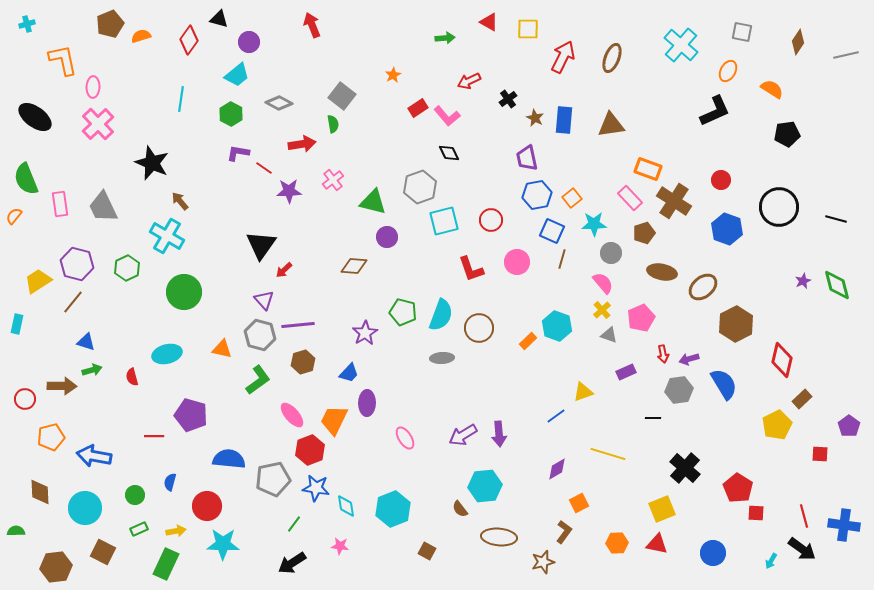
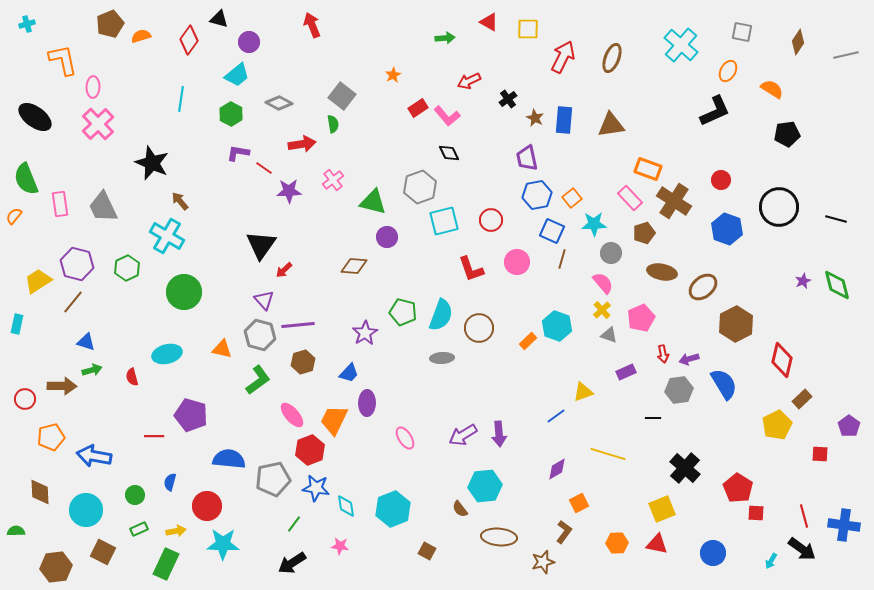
cyan circle at (85, 508): moved 1 px right, 2 px down
